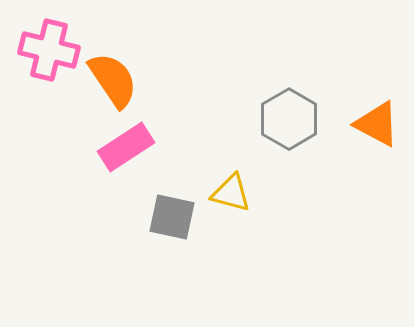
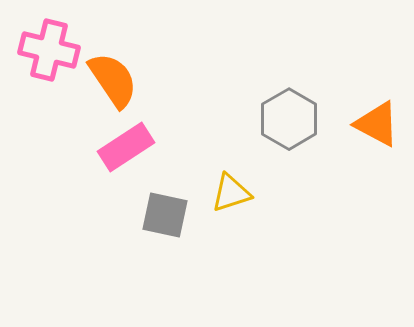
yellow triangle: rotated 33 degrees counterclockwise
gray square: moved 7 px left, 2 px up
